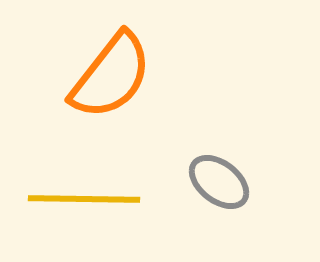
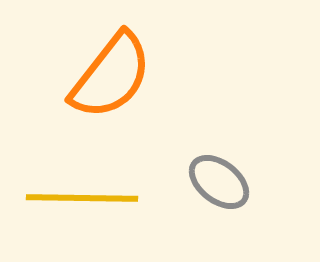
yellow line: moved 2 px left, 1 px up
